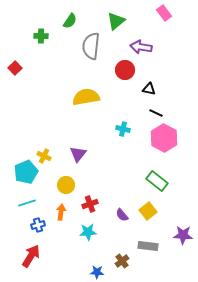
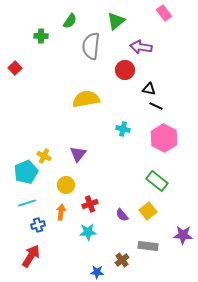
yellow semicircle: moved 2 px down
black line: moved 7 px up
brown cross: moved 1 px up
